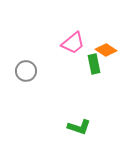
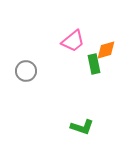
pink trapezoid: moved 2 px up
orange diamond: rotated 50 degrees counterclockwise
green L-shape: moved 3 px right
